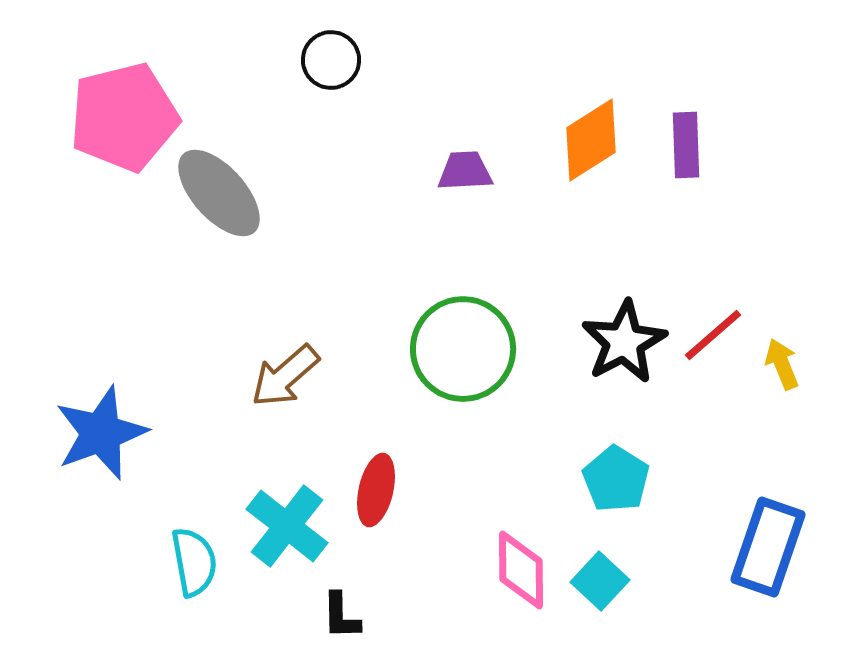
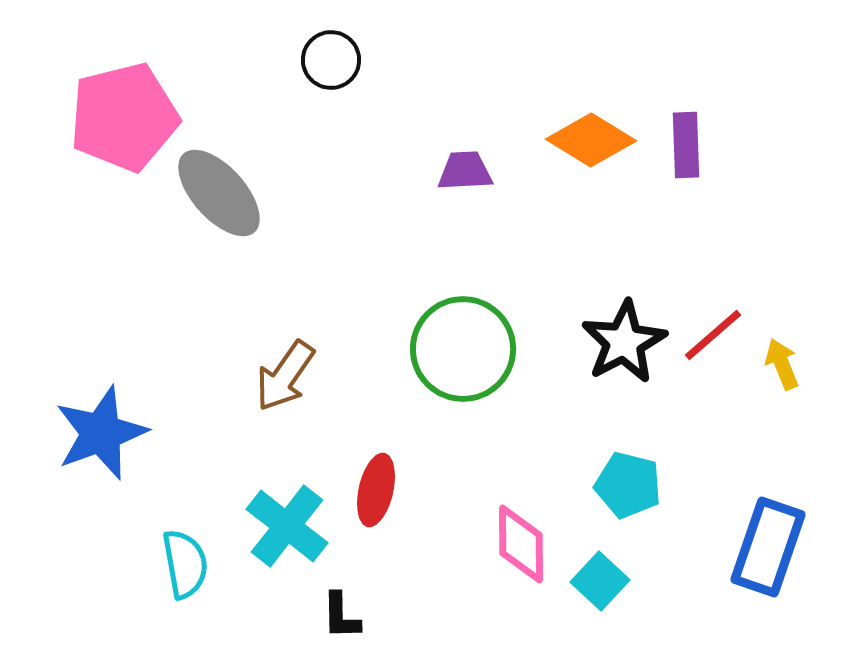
orange diamond: rotated 64 degrees clockwise
brown arrow: rotated 14 degrees counterclockwise
cyan pentagon: moved 12 px right, 6 px down; rotated 18 degrees counterclockwise
cyan semicircle: moved 9 px left, 2 px down
pink diamond: moved 26 px up
